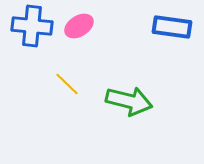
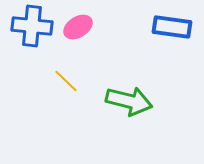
pink ellipse: moved 1 px left, 1 px down
yellow line: moved 1 px left, 3 px up
